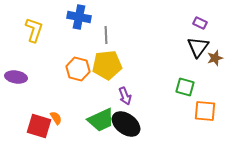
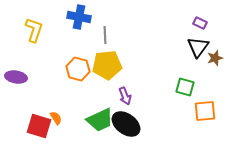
gray line: moved 1 px left
orange square: rotated 10 degrees counterclockwise
green trapezoid: moved 1 px left
